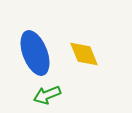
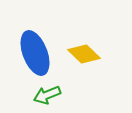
yellow diamond: rotated 24 degrees counterclockwise
